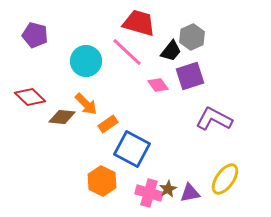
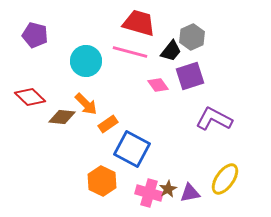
pink line: moved 3 px right; rotated 28 degrees counterclockwise
